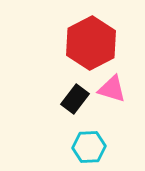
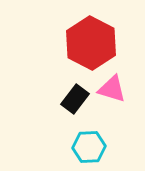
red hexagon: rotated 6 degrees counterclockwise
